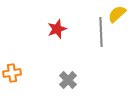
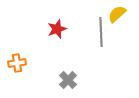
orange cross: moved 5 px right, 10 px up
